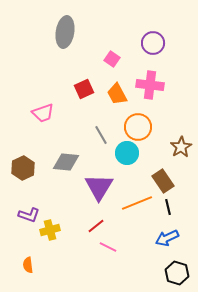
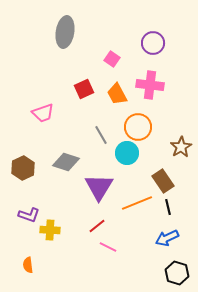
gray diamond: rotated 12 degrees clockwise
red line: moved 1 px right
yellow cross: rotated 18 degrees clockwise
